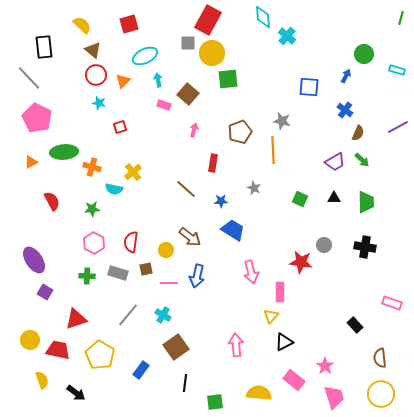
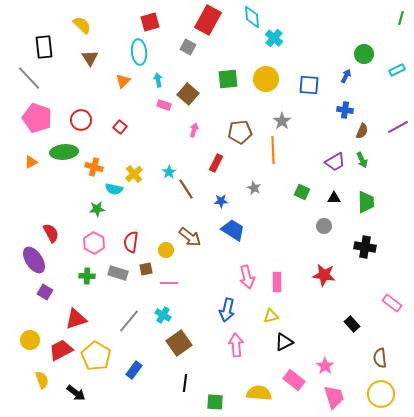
cyan diamond at (263, 17): moved 11 px left
red square at (129, 24): moved 21 px right, 2 px up
cyan cross at (287, 36): moved 13 px left, 2 px down
gray square at (188, 43): moved 4 px down; rotated 28 degrees clockwise
brown triangle at (93, 50): moved 3 px left, 8 px down; rotated 18 degrees clockwise
yellow circle at (212, 53): moved 54 px right, 26 px down
cyan ellipse at (145, 56): moved 6 px left, 4 px up; rotated 70 degrees counterclockwise
cyan rectangle at (397, 70): rotated 42 degrees counterclockwise
red circle at (96, 75): moved 15 px left, 45 px down
blue square at (309, 87): moved 2 px up
cyan star at (99, 103): moved 70 px right, 69 px down; rotated 24 degrees clockwise
blue cross at (345, 110): rotated 28 degrees counterclockwise
pink pentagon at (37, 118): rotated 8 degrees counterclockwise
gray star at (282, 121): rotated 24 degrees clockwise
red square at (120, 127): rotated 32 degrees counterclockwise
brown pentagon at (240, 132): rotated 15 degrees clockwise
brown semicircle at (358, 133): moved 4 px right, 2 px up
green arrow at (362, 160): rotated 21 degrees clockwise
red rectangle at (213, 163): moved 3 px right; rotated 18 degrees clockwise
orange cross at (92, 167): moved 2 px right
yellow cross at (133, 172): moved 1 px right, 2 px down
brown line at (186, 189): rotated 15 degrees clockwise
green square at (300, 199): moved 2 px right, 7 px up
red semicircle at (52, 201): moved 1 px left, 32 px down
green star at (92, 209): moved 5 px right
gray circle at (324, 245): moved 19 px up
red star at (301, 262): moved 23 px right, 13 px down
pink arrow at (251, 272): moved 4 px left, 5 px down
blue arrow at (197, 276): moved 30 px right, 34 px down
pink rectangle at (280, 292): moved 3 px left, 10 px up
pink rectangle at (392, 303): rotated 18 degrees clockwise
gray line at (128, 315): moved 1 px right, 6 px down
yellow triangle at (271, 316): rotated 35 degrees clockwise
black rectangle at (355, 325): moved 3 px left, 1 px up
brown square at (176, 347): moved 3 px right, 4 px up
red trapezoid at (58, 350): moved 3 px right; rotated 40 degrees counterclockwise
yellow pentagon at (100, 355): moved 4 px left, 1 px down
blue rectangle at (141, 370): moved 7 px left
green square at (215, 402): rotated 12 degrees clockwise
